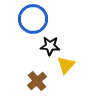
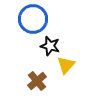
black star: rotated 12 degrees clockwise
